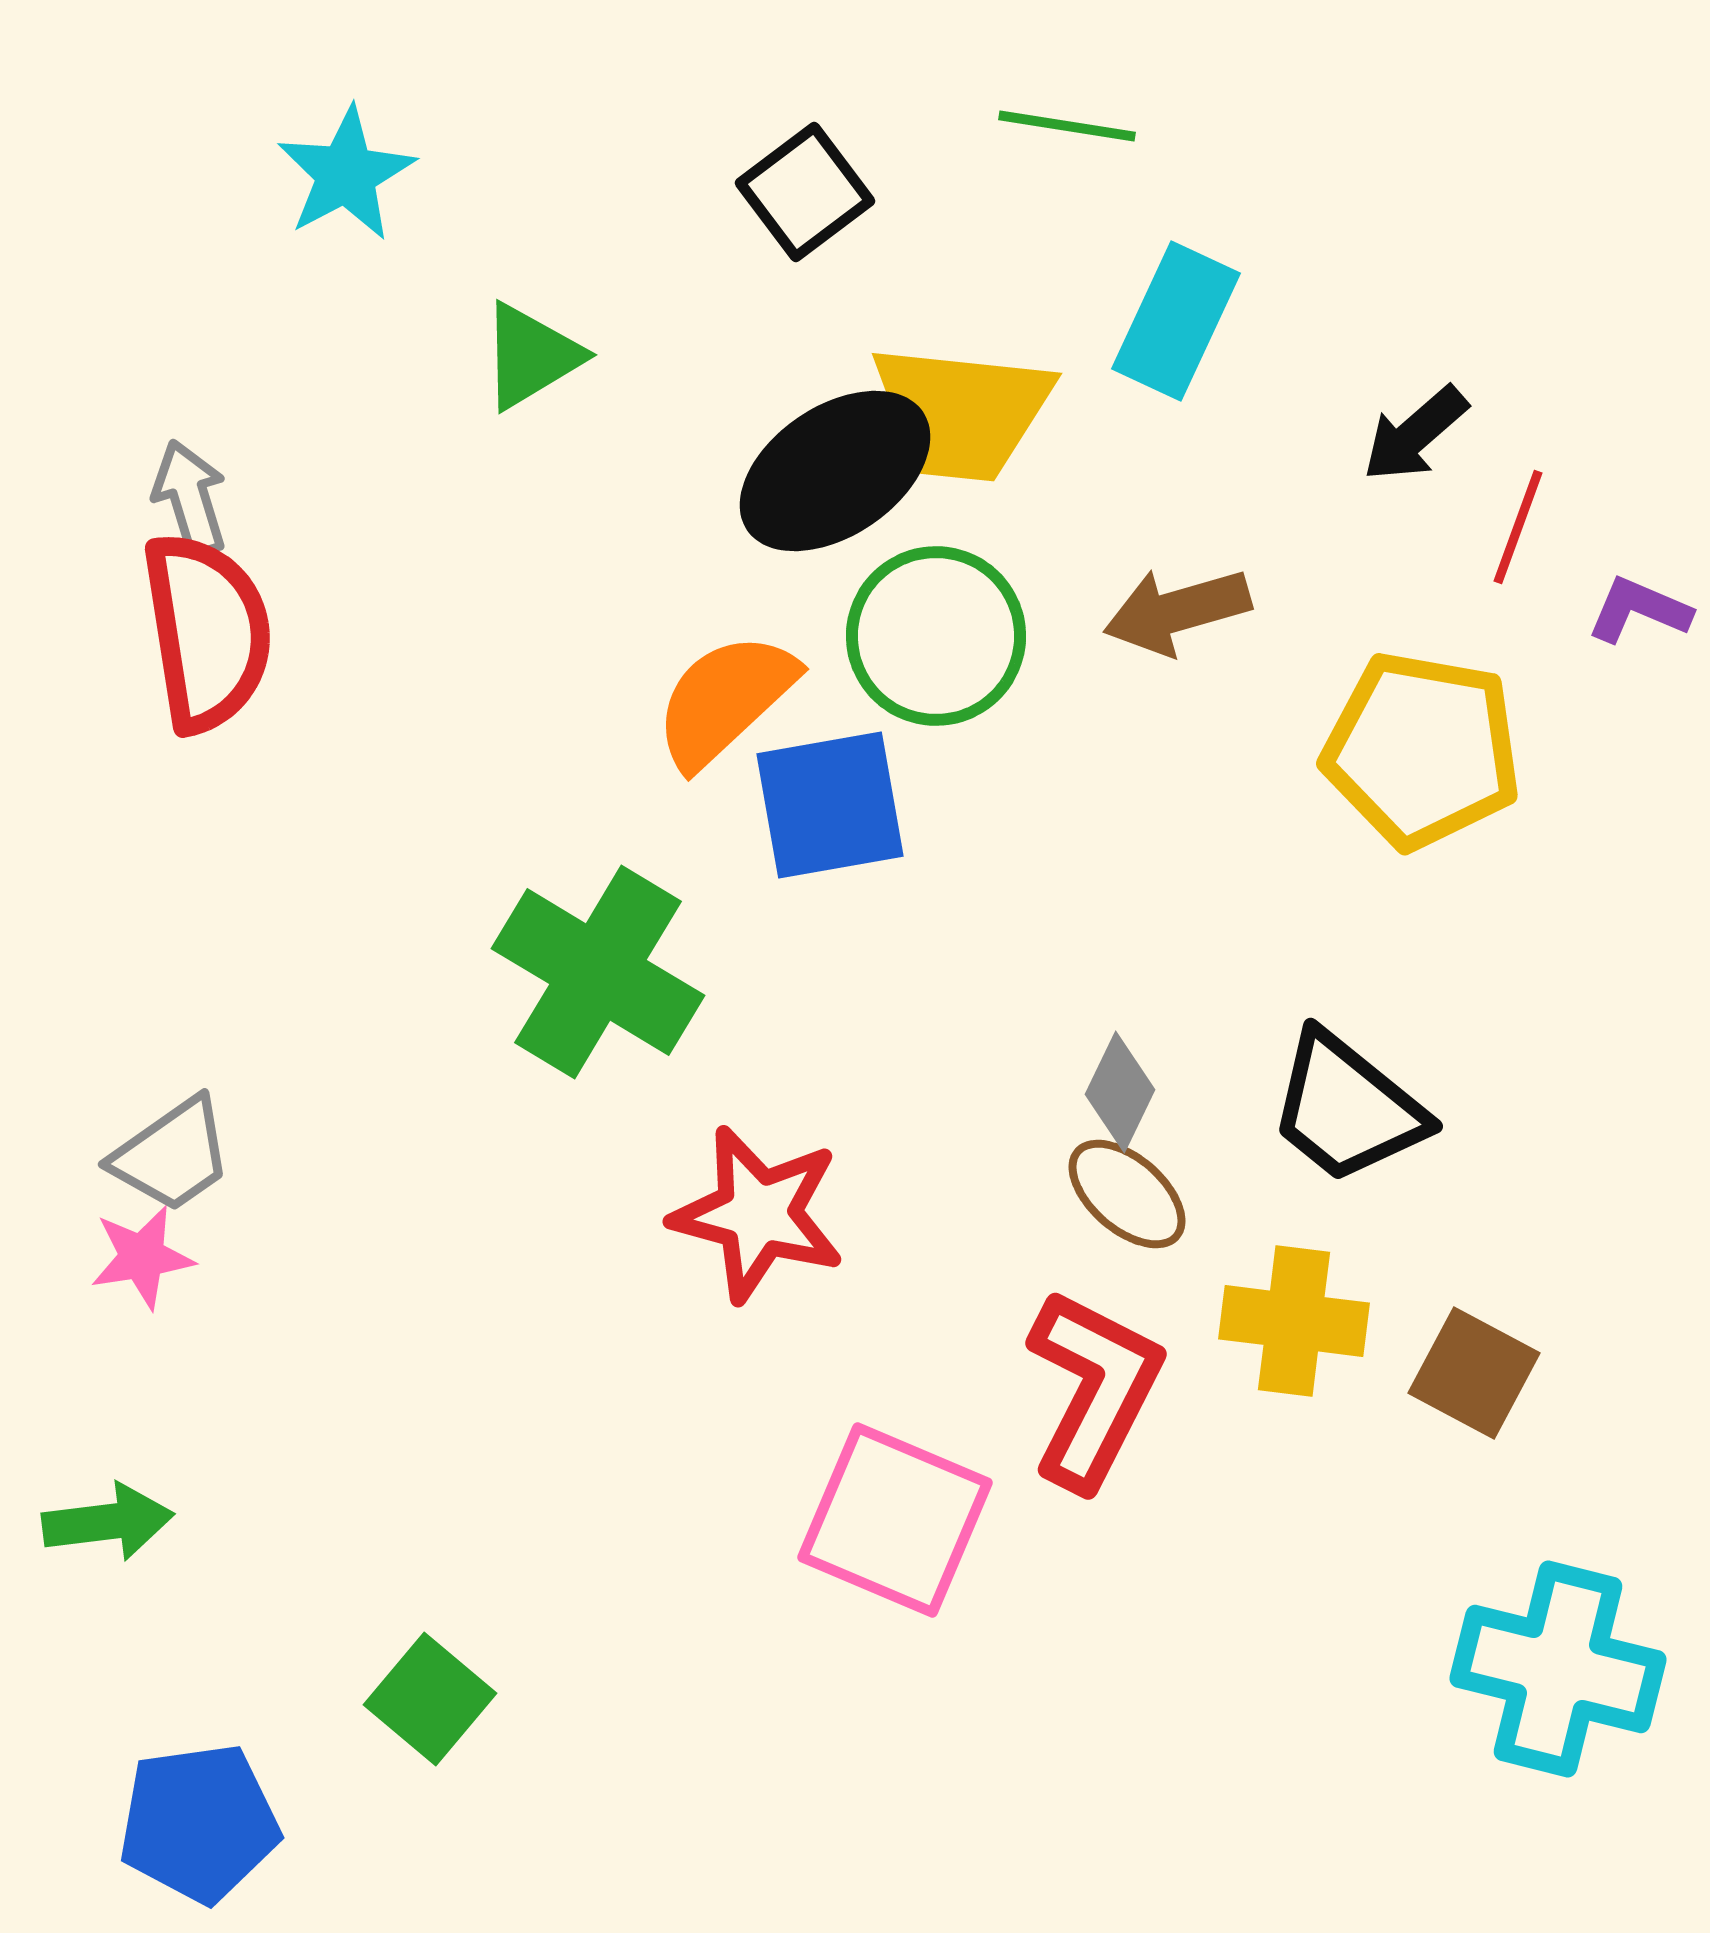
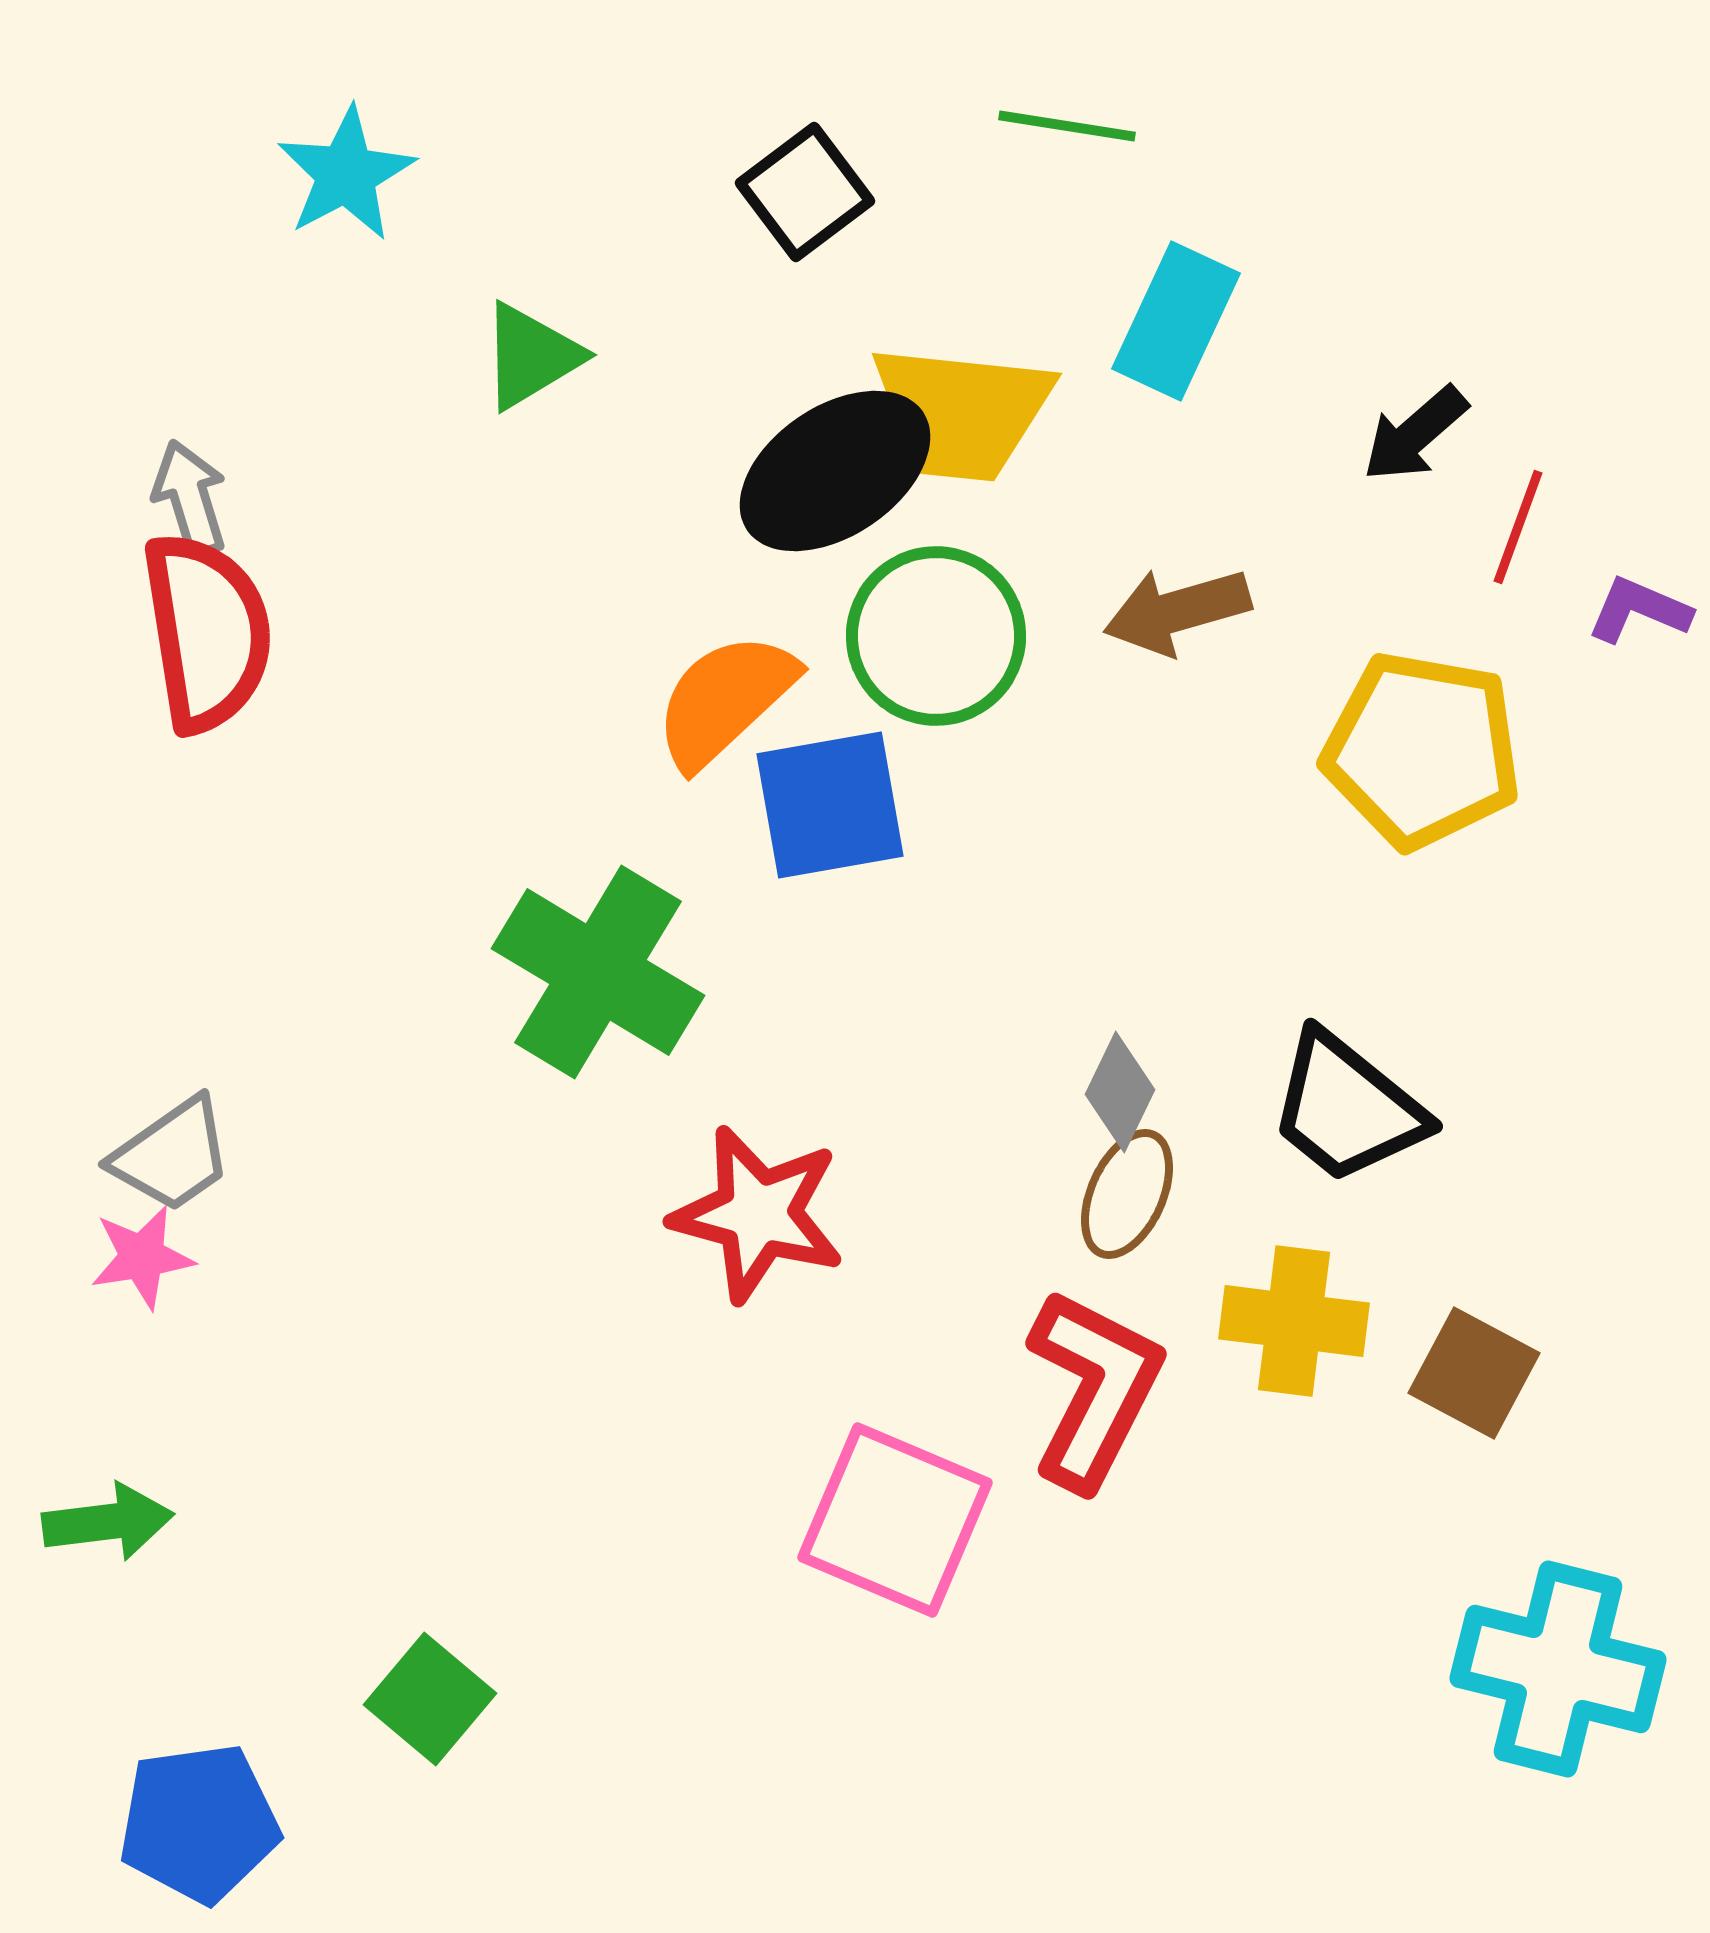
brown ellipse: rotated 73 degrees clockwise
